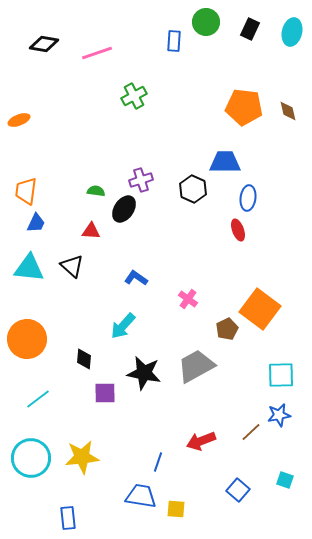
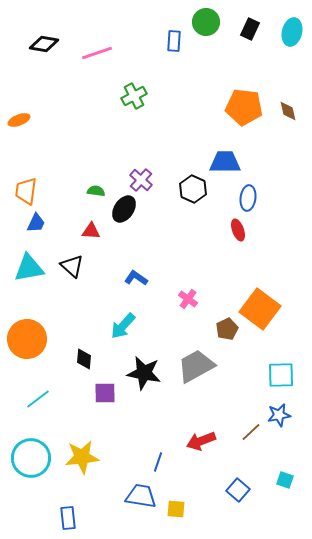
purple cross at (141, 180): rotated 30 degrees counterclockwise
cyan triangle at (29, 268): rotated 16 degrees counterclockwise
